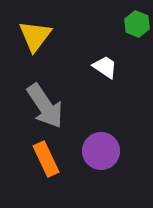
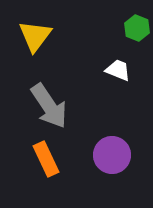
green hexagon: moved 4 px down
white trapezoid: moved 13 px right, 3 px down; rotated 12 degrees counterclockwise
gray arrow: moved 4 px right
purple circle: moved 11 px right, 4 px down
